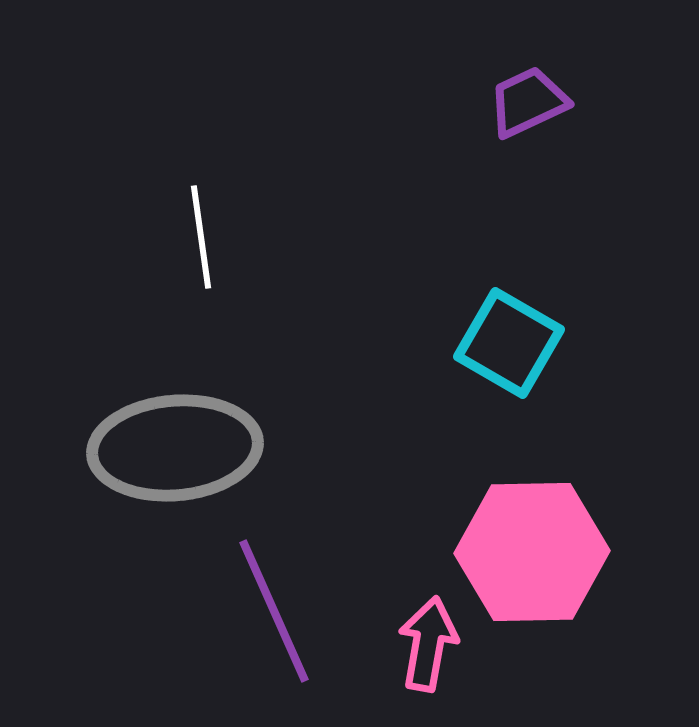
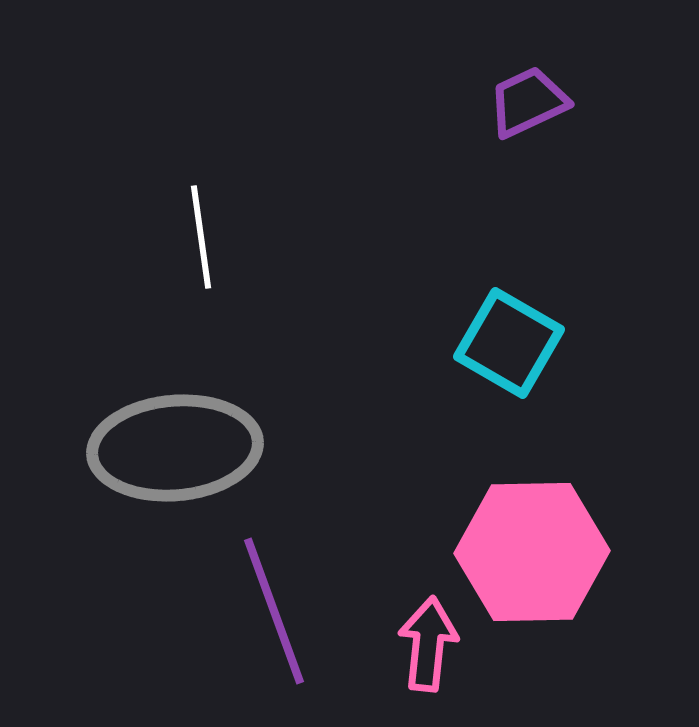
purple line: rotated 4 degrees clockwise
pink arrow: rotated 4 degrees counterclockwise
